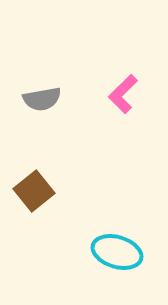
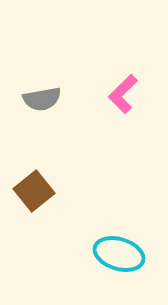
cyan ellipse: moved 2 px right, 2 px down
